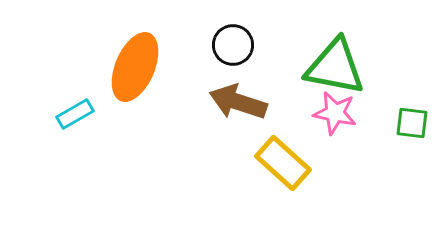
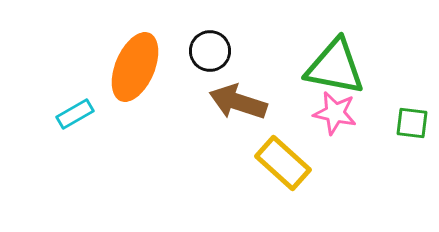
black circle: moved 23 px left, 6 px down
